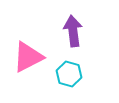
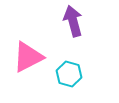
purple arrow: moved 10 px up; rotated 8 degrees counterclockwise
